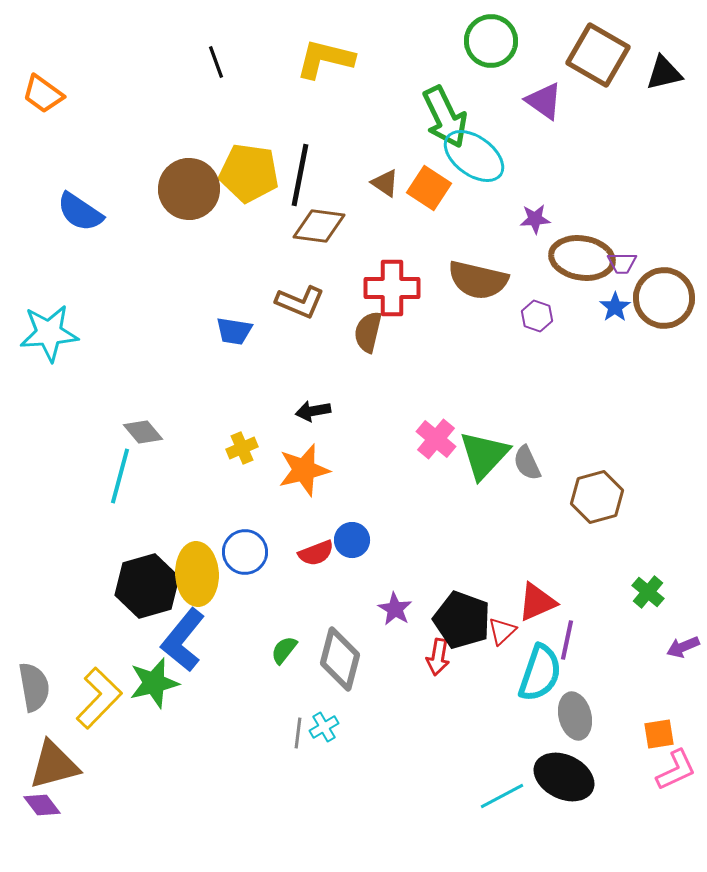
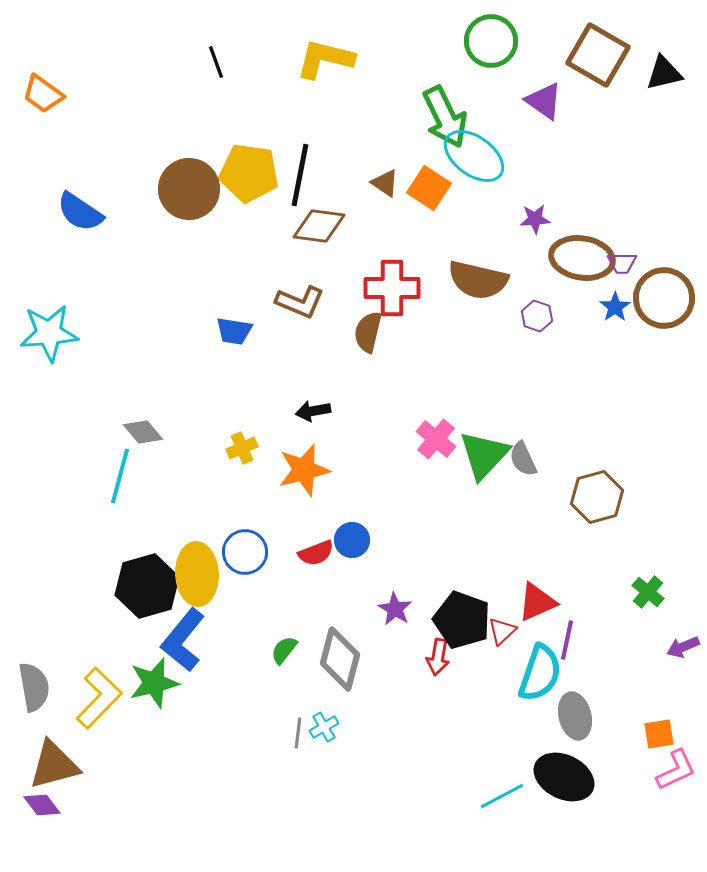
gray semicircle at (527, 463): moved 4 px left, 4 px up
